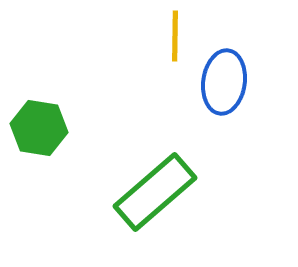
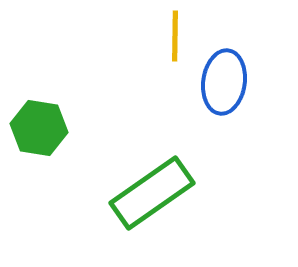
green rectangle: moved 3 px left, 1 px down; rotated 6 degrees clockwise
